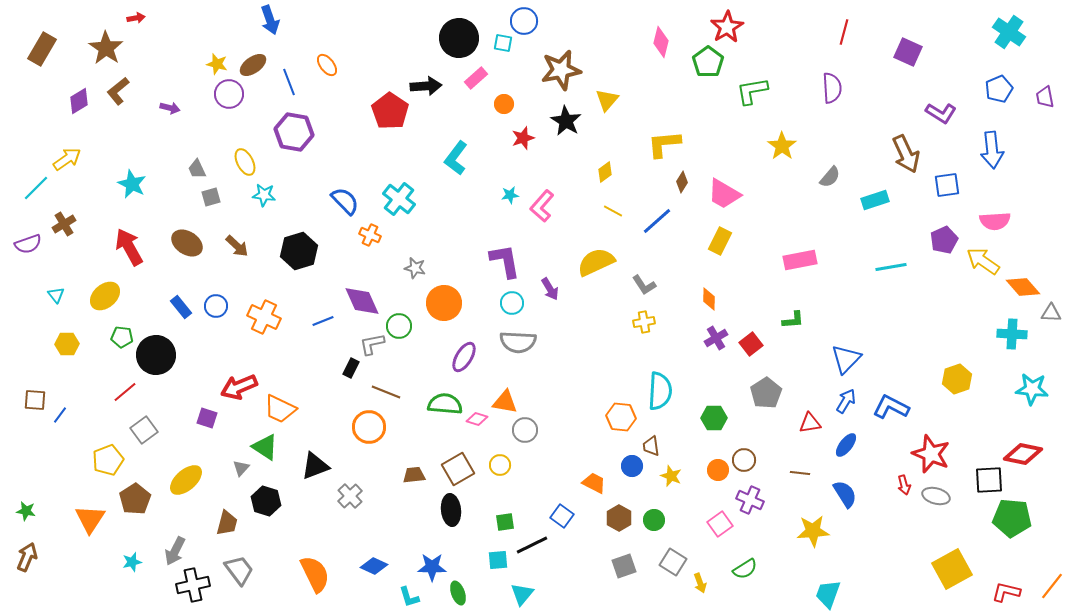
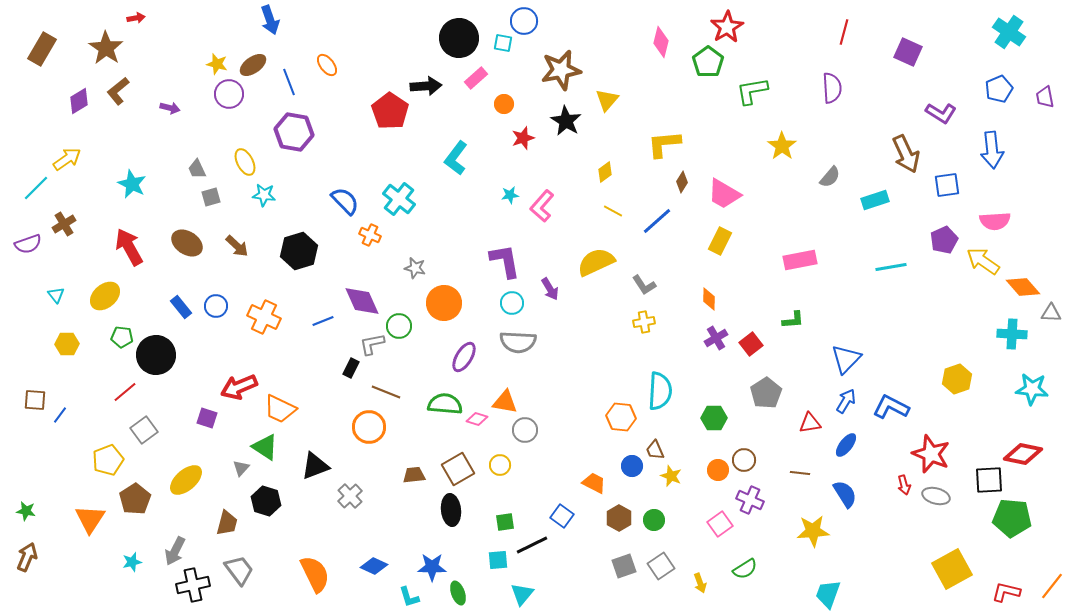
brown trapezoid at (651, 446): moved 4 px right, 4 px down; rotated 15 degrees counterclockwise
gray square at (673, 562): moved 12 px left, 4 px down; rotated 24 degrees clockwise
